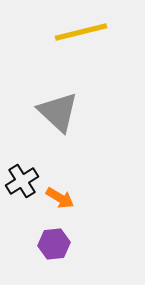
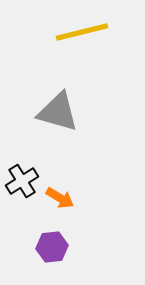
yellow line: moved 1 px right
gray triangle: rotated 27 degrees counterclockwise
purple hexagon: moved 2 px left, 3 px down
